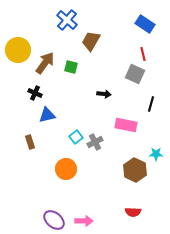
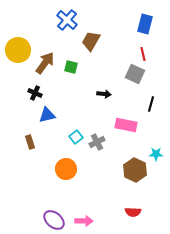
blue rectangle: rotated 72 degrees clockwise
gray cross: moved 2 px right
